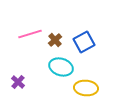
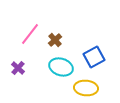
pink line: rotated 35 degrees counterclockwise
blue square: moved 10 px right, 15 px down
purple cross: moved 14 px up
